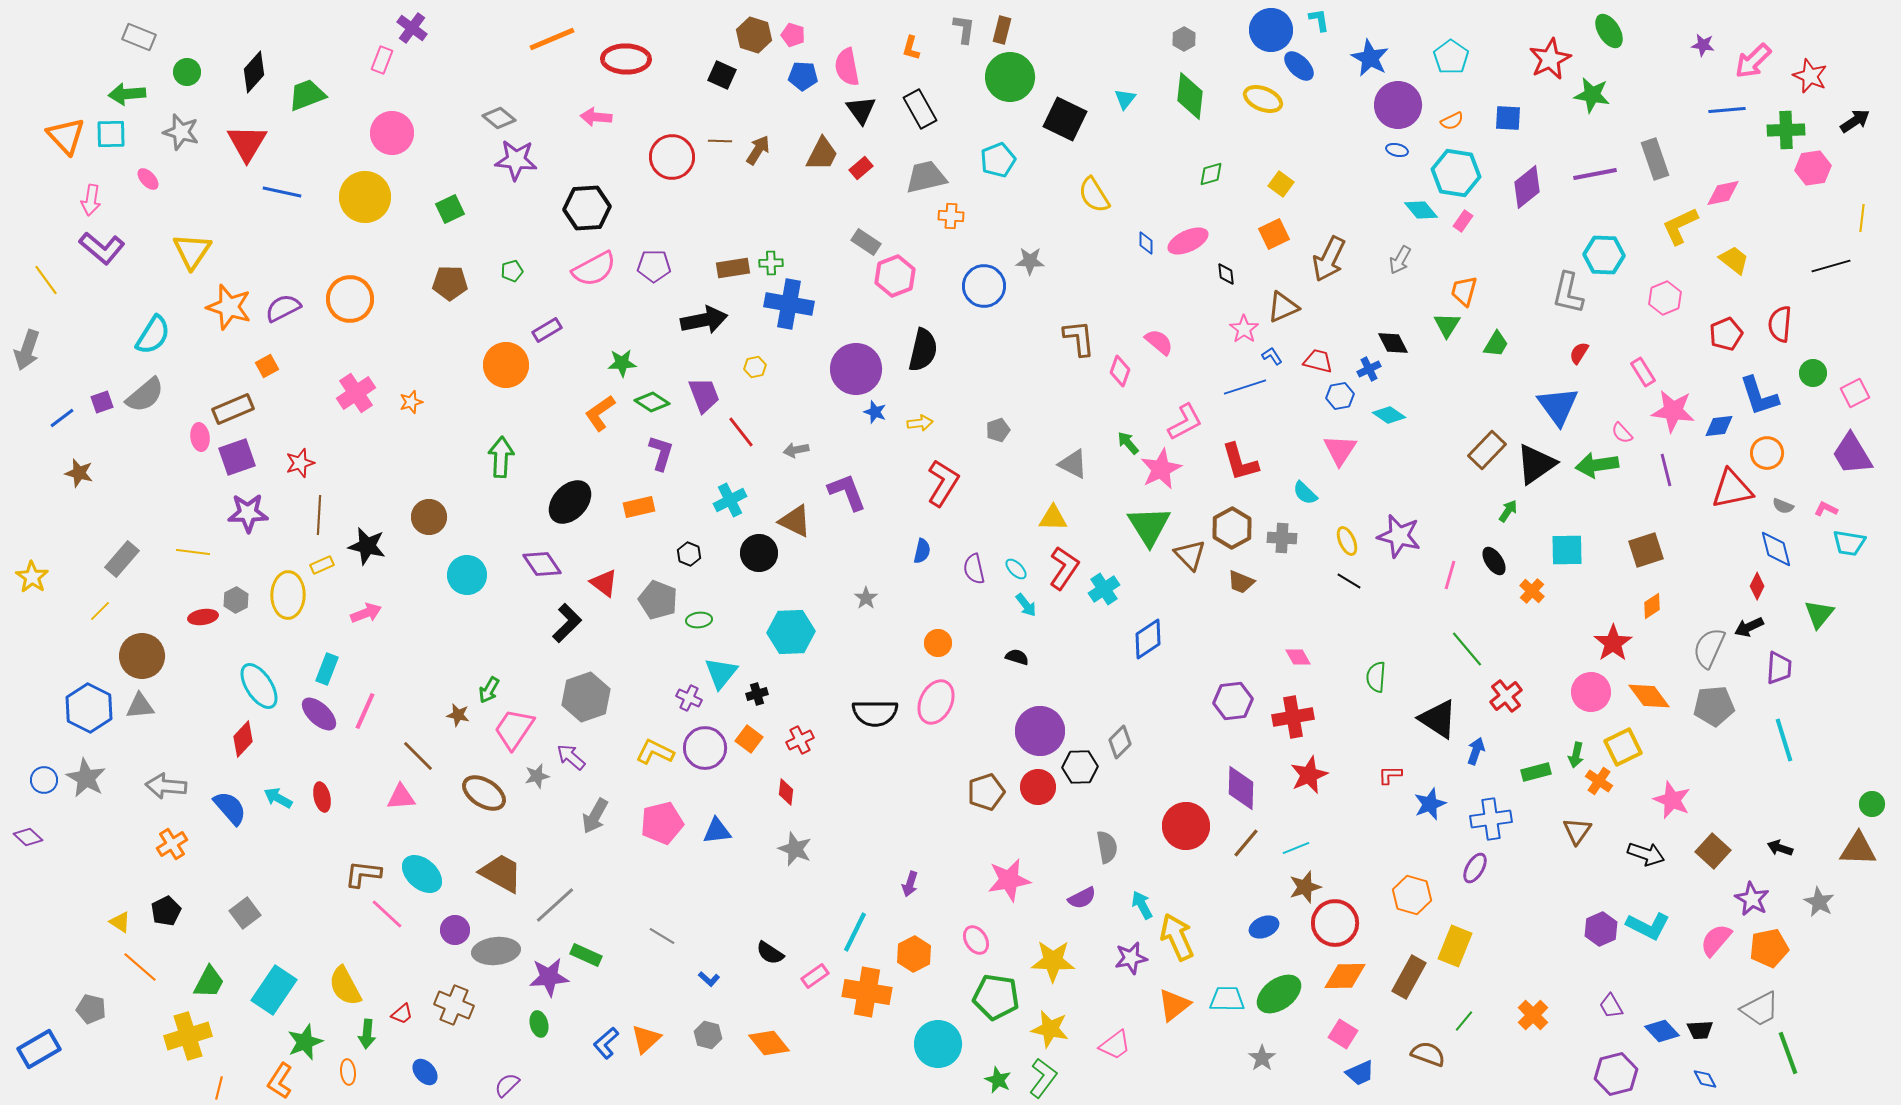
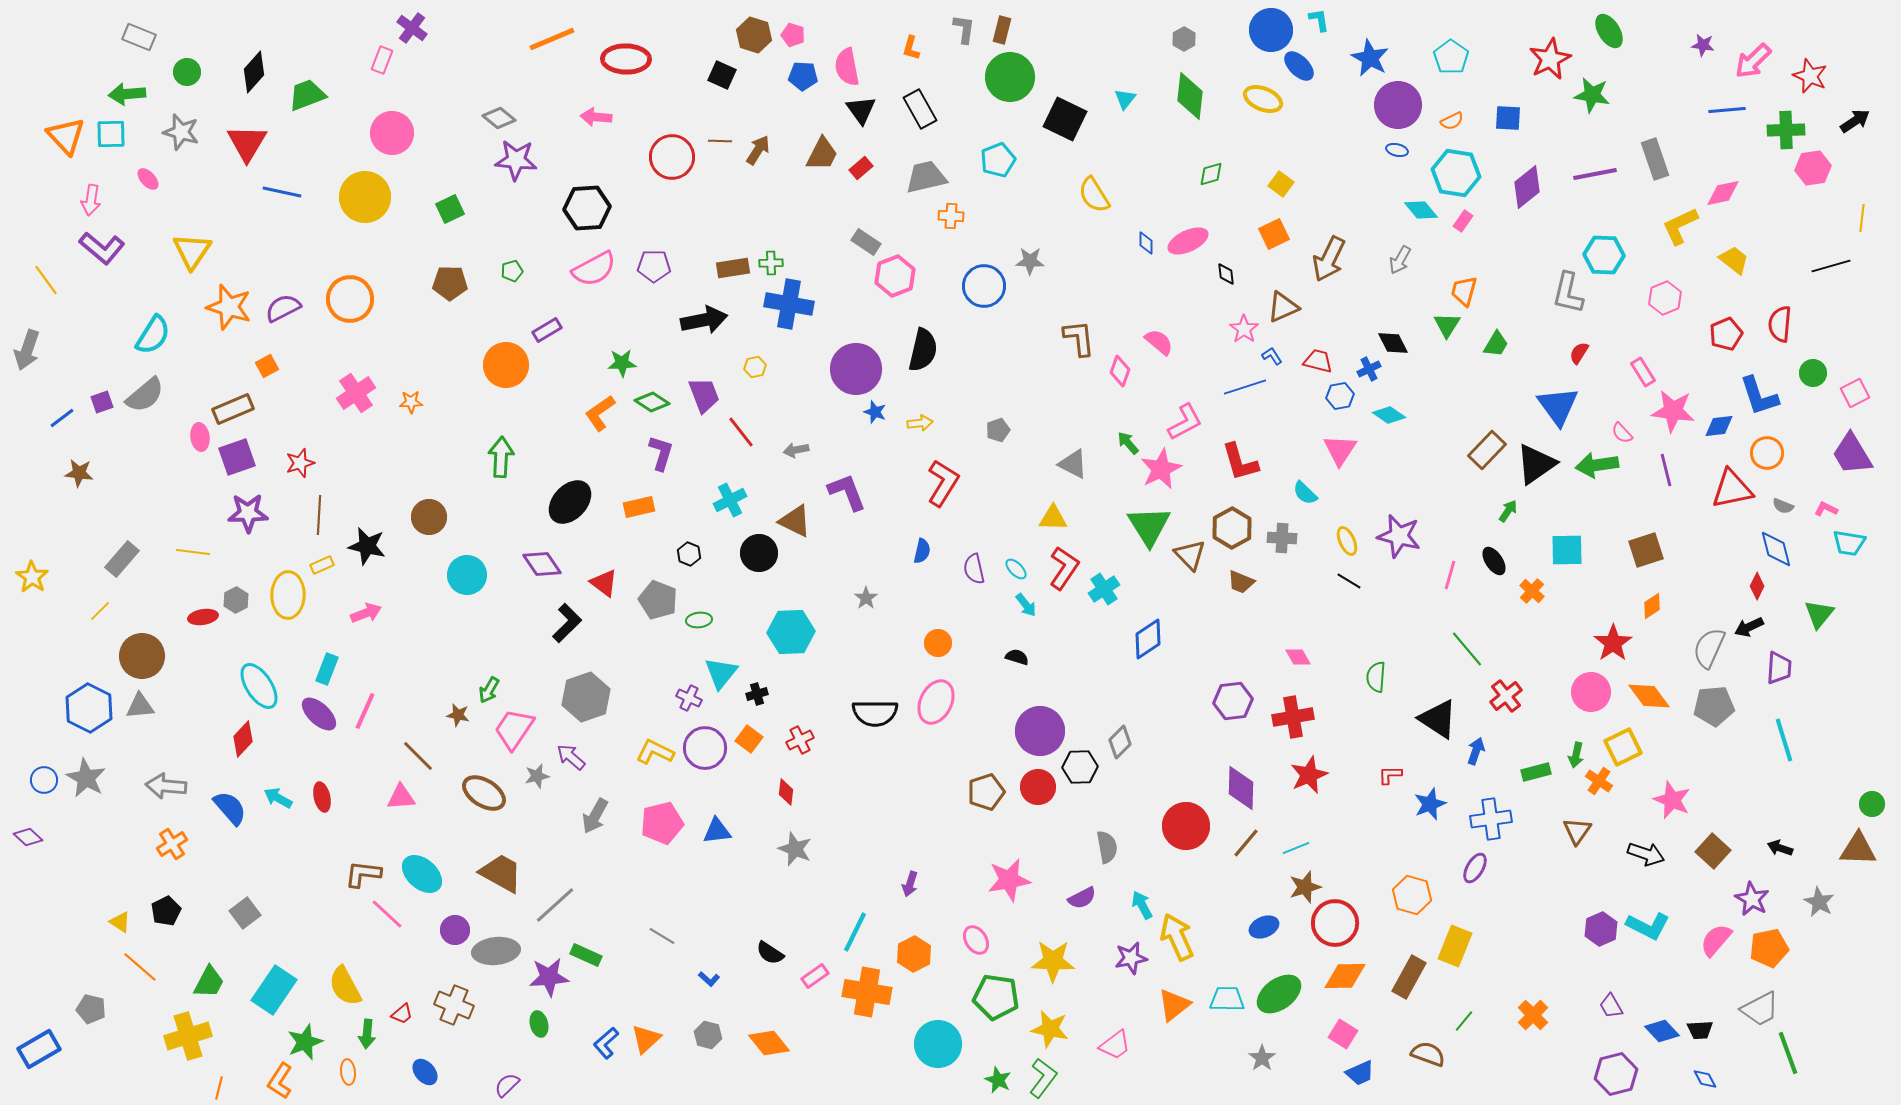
orange star at (411, 402): rotated 15 degrees clockwise
brown star at (79, 473): rotated 8 degrees counterclockwise
